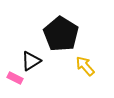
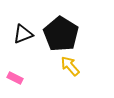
black triangle: moved 8 px left, 27 px up; rotated 10 degrees clockwise
yellow arrow: moved 15 px left
